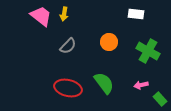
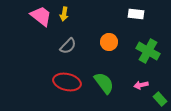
red ellipse: moved 1 px left, 6 px up
